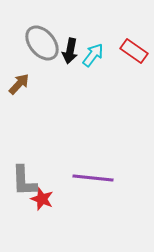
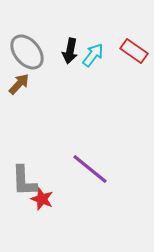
gray ellipse: moved 15 px left, 9 px down
purple line: moved 3 px left, 9 px up; rotated 33 degrees clockwise
